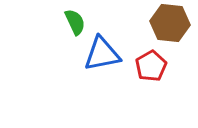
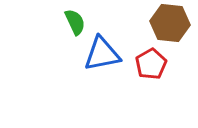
red pentagon: moved 2 px up
